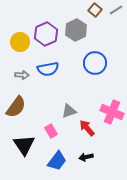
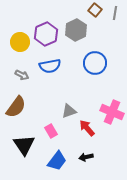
gray line: moved 1 px left, 3 px down; rotated 48 degrees counterclockwise
blue semicircle: moved 2 px right, 3 px up
gray arrow: rotated 24 degrees clockwise
